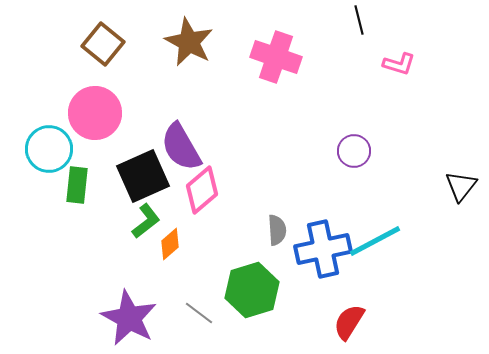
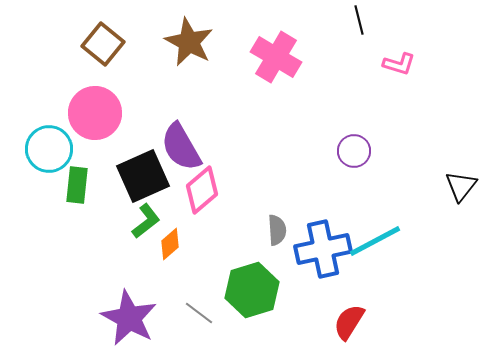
pink cross: rotated 12 degrees clockwise
